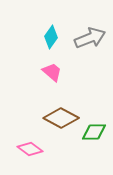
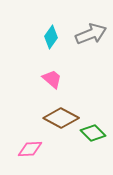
gray arrow: moved 1 px right, 4 px up
pink trapezoid: moved 7 px down
green diamond: moved 1 px left, 1 px down; rotated 45 degrees clockwise
pink diamond: rotated 40 degrees counterclockwise
